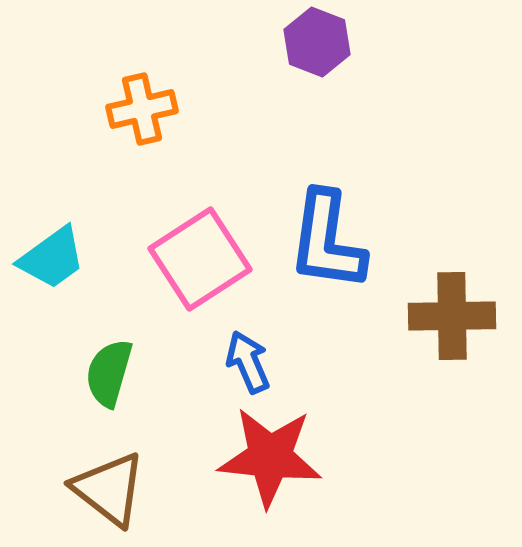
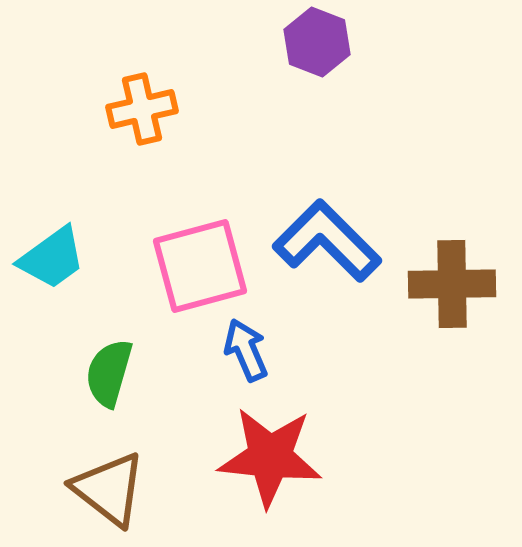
blue L-shape: rotated 127 degrees clockwise
pink square: moved 7 px down; rotated 18 degrees clockwise
brown cross: moved 32 px up
blue arrow: moved 2 px left, 12 px up
